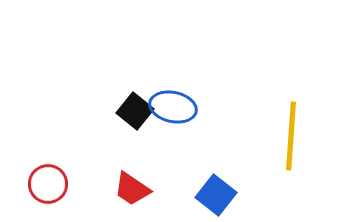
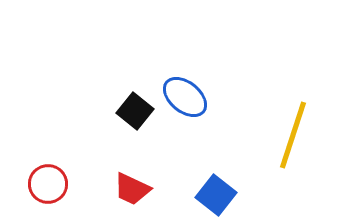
blue ellipse: moved 12 px right, 10 px up; rotated 27 degrees clockwise
yellow line: moved 2 px right, 1 px up; rotated 14 degrees clockwise
red trapezoid: rotated 9 degrees counterclockwise
